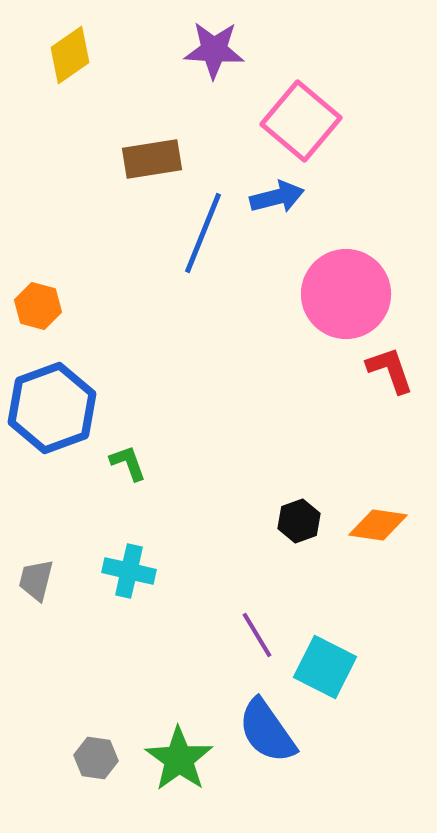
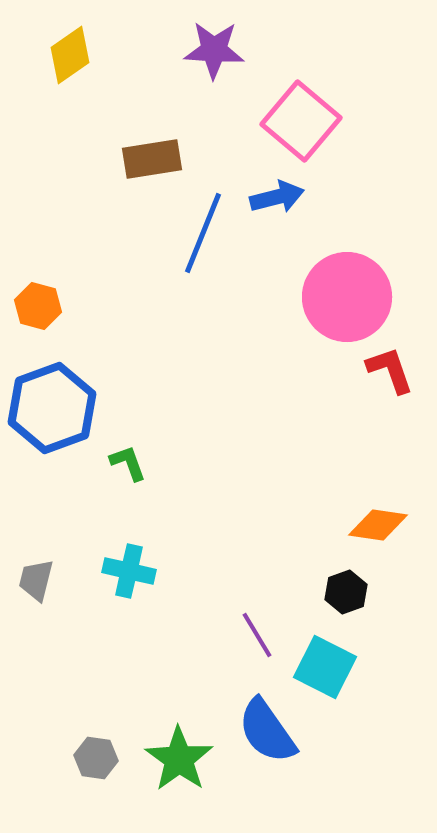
pink circle: moved 1 px right, 3 px down
black hexagon: moved 47 px right, 71 px down
